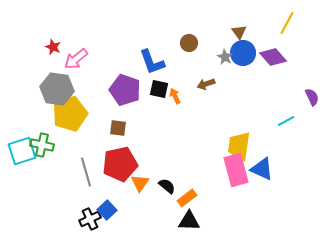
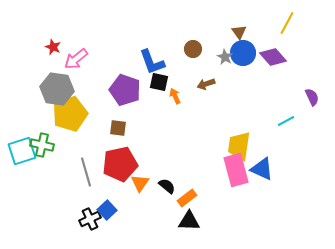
brown circle: moved 4 px right, 6 px down
black square: moved 7 px up
